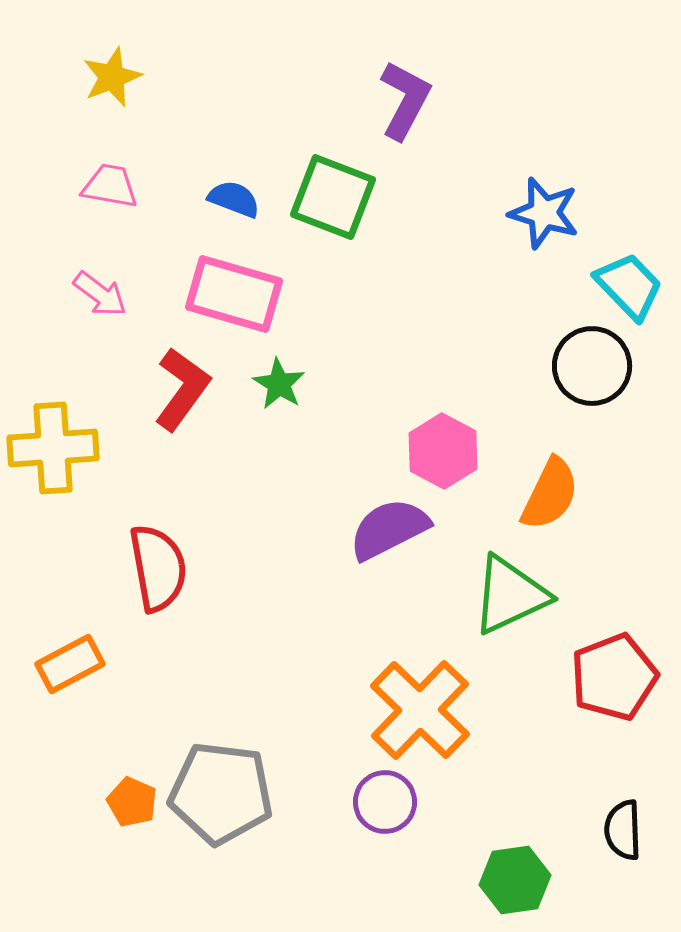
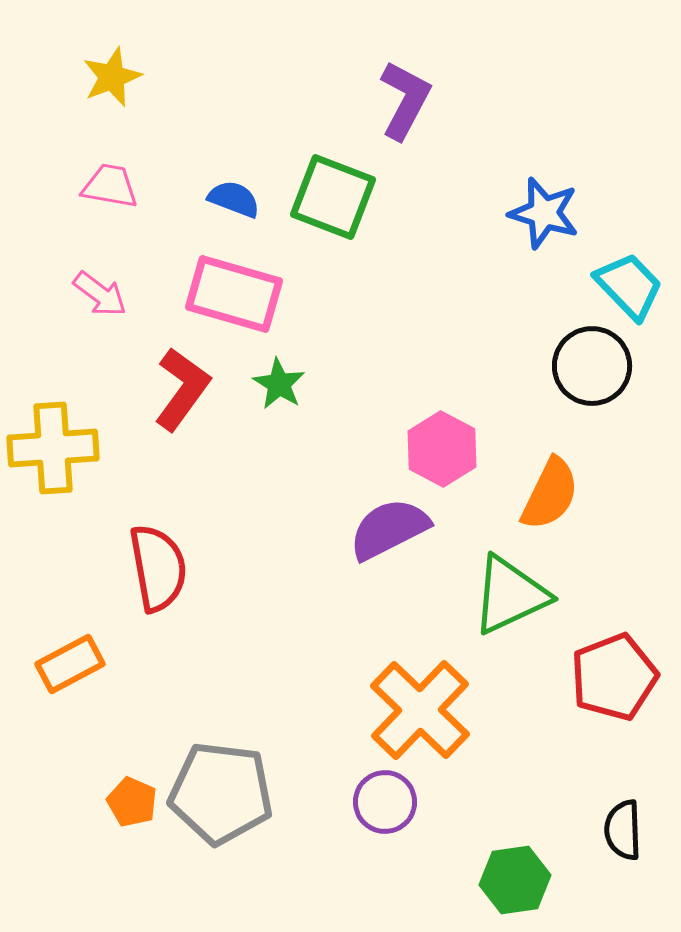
pink hexagon: moved 1 px left, 2 px up
